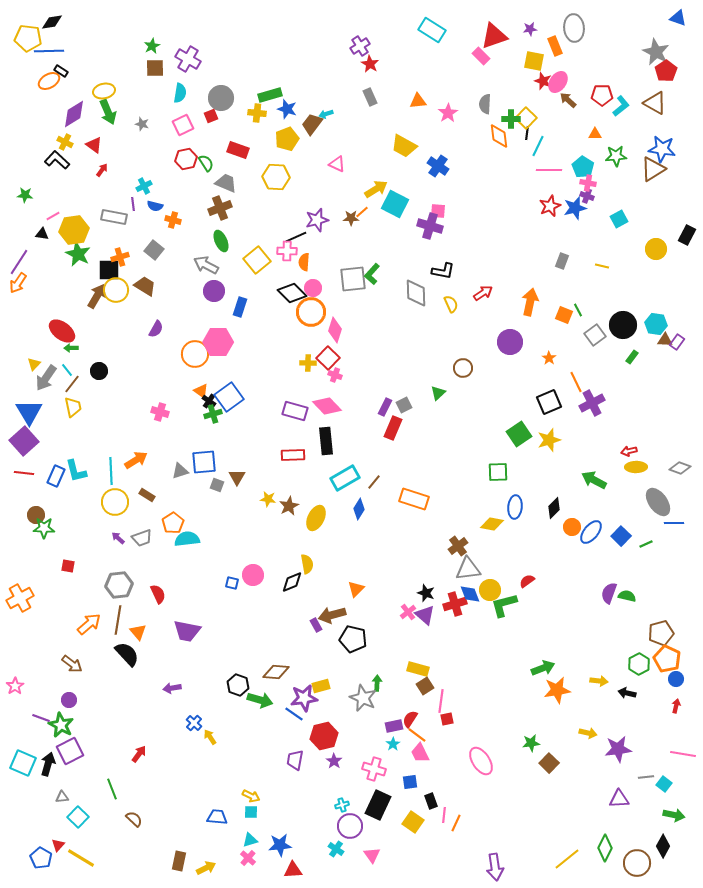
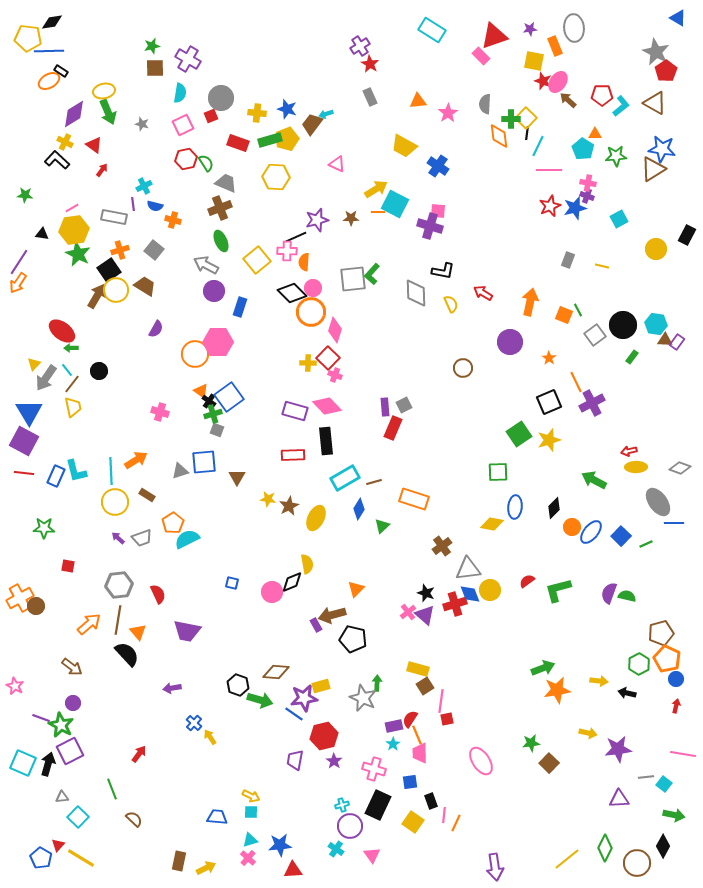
blue triangle at (678, 18): rotated 12 degrees clockwise
green star at (152, 46): rotated 14 degrees clockwise
green rectangle at (270, 95): moved 45 px down
red rectangle at (238, 150): moved 7 px up
cyan pentagon at (583, 167): moved 18 px up
orange line at (362, 212): moved 16 px right; rotated 40 degrees clockwise
pink line at (53, 216): moved 19 px right, 8 px up
orange cross at (120, 257): moved 7 px up
gray rectangle at (562, 261): moved 6 px right, 1 px up
black square at (109, 270): rotated 35 degrees counterclockwise
red arrow at (483, 293): rotated 114 degrees counterclockwise
green triangle at (438, 393): moved 56 px left, 133 px down
purple rectangle at (385, 407): rotated 30 degrees counterclockwise
purple square at (24, 441): rotated 20 degrees counterclockwise
brown line at (374, 482): rotated 35 degrees clockwise
gray square at (217, 485): moved 55 px up
brown circle at (36, 515): moved 91 px down
cyan semicircle at (187, 539): rotated 20 degrees counterclockwise
brown cross at (458, 546): moved 16 px left
pink circle at (253, 575): moved 19 px right, 17 px down
green L-shape at (504, 605): moved 54 px right, 15 px up
brown arrow at (72, 664): moved 3 px down
pink star at (15, 686): rotated 12 degrees counterclockwise
purple circle at (69, 700): moved 4 px right, 3 px down
orange line at (417, 735): rotated 30 degrees clockwise
pink trapezoid at (420, 753): rotated 25 degrees clockwise
